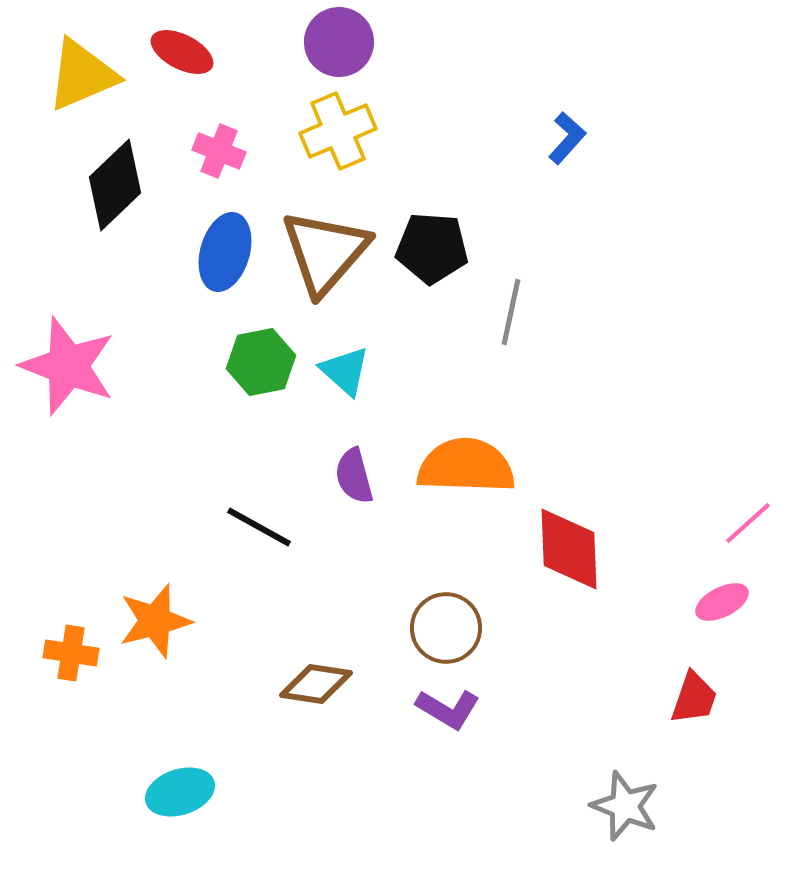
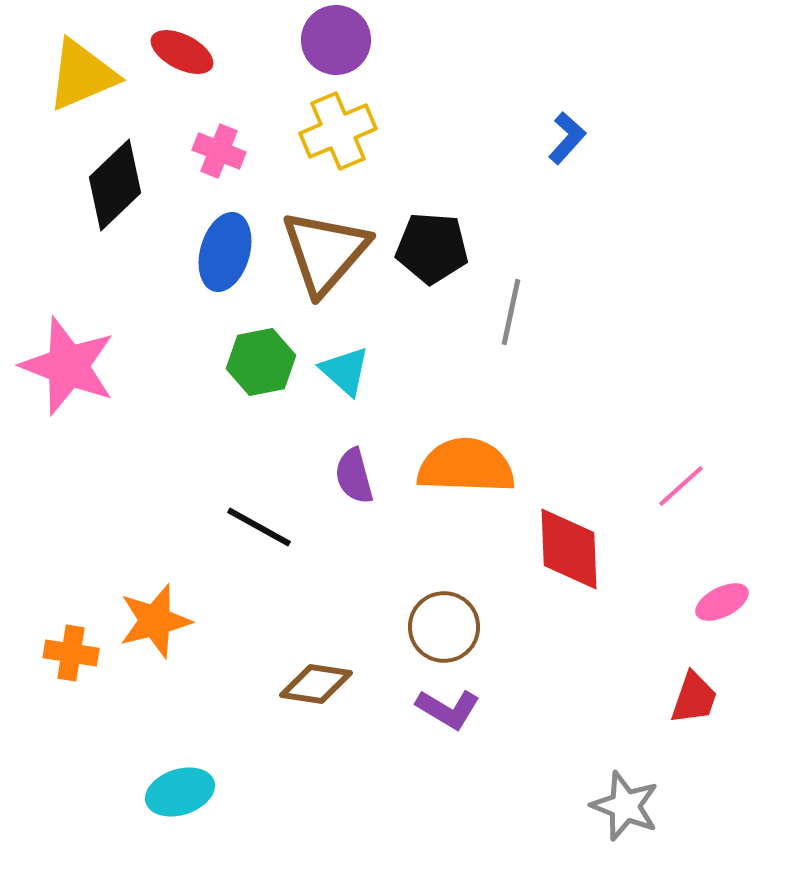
purple circle: moved 3 px left, 2 px up
pink line: moved 67 px left, 37 px up
brown circle: moved 2 px left, 1 px up
